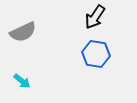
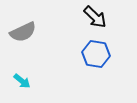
black arrow: rotated 80 degrees counterclockwise
